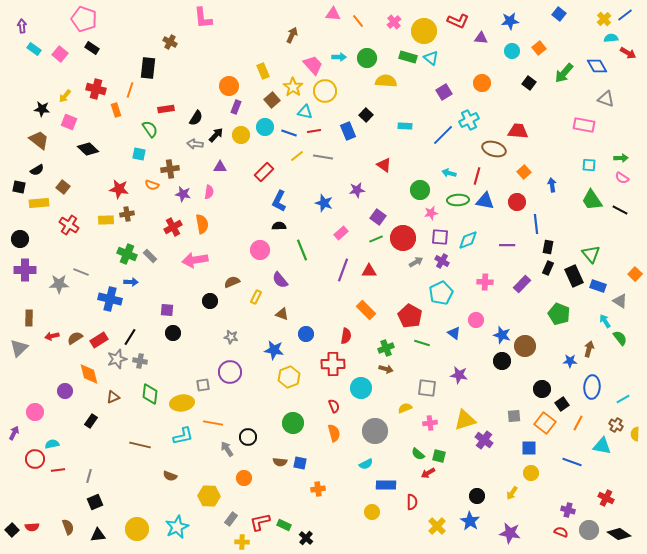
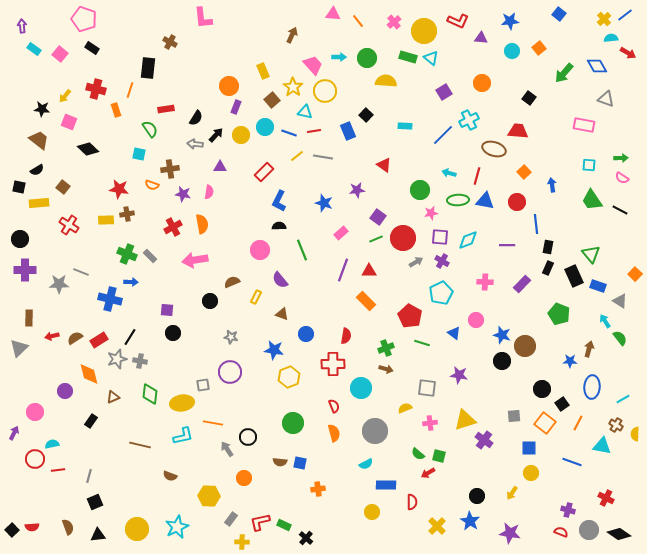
black square at (529, 83): moved 15 px down
orange rectangle at (366, 310): moved 9 px up
